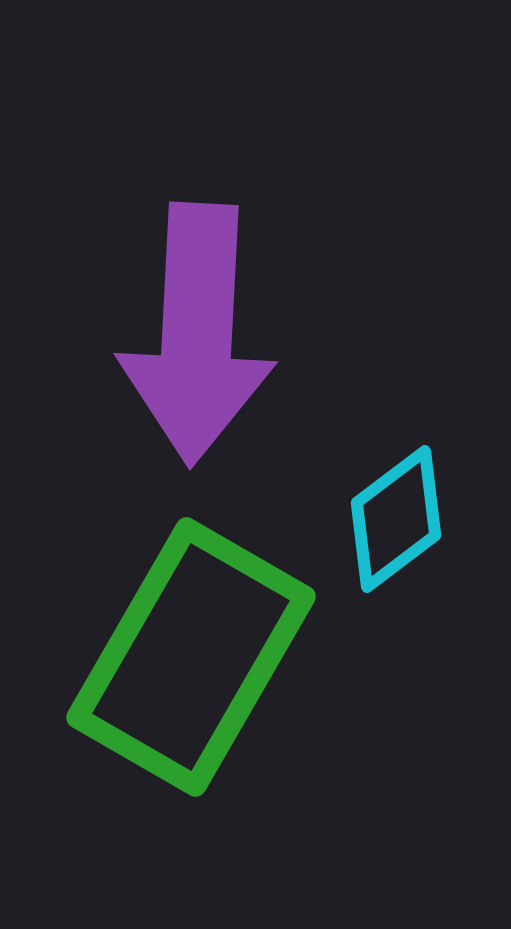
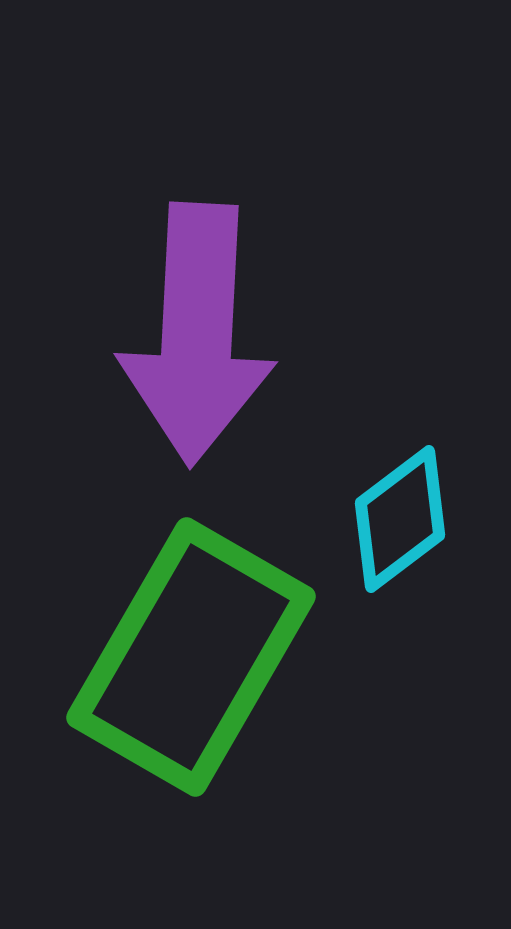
cyan diamond: moved 4 px right
